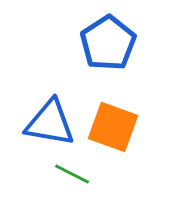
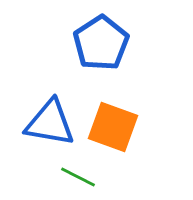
blue pentagon: moved 7 px left
green line: moved 6 px right, 3 px down
